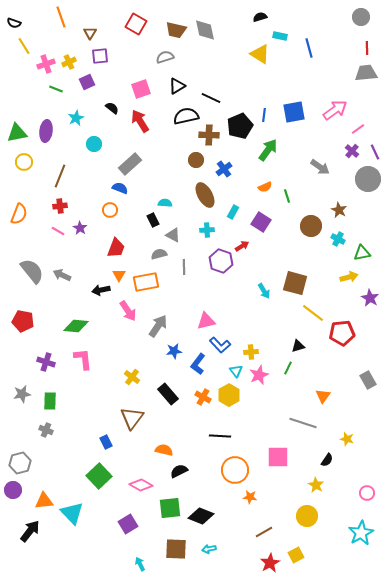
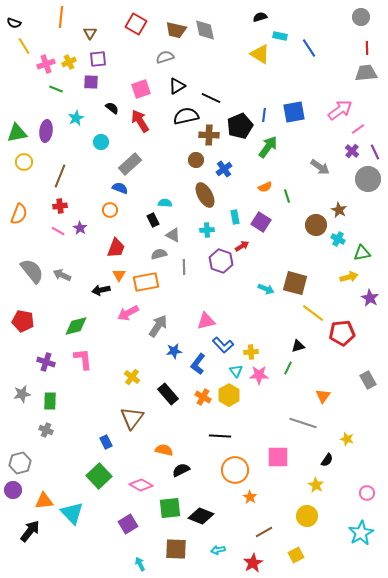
orange line at (61, 17): rotated 25 degrees clockwise
blue line at (309, 48): rotated 18 degrees counterclockwise
purple square at (100, 56): moved 2 px left, 3 px down
purple square at (87, 82): moved 4 px right; rotated 28 degrees clockwise
pink arrow at (335, 110): moved 5 px right
cyan circle at (94, 144): moved 7 px right, 2 px up
green arrow at (268, 150): moved 3 px up
cyan rectangle at (233, 212): moved 2 px right, 5 px down; rotated 40 degrees counterclockwise
brown circle at (311, 226): moved 5 px right, 1 px up
cyan arrow at (264, 291): moved 2 px right, 2 px up; rotated 35 degrees counterclockwise
pink arrow at (128, 311): moved 2 px down; rotated 95 degrees clockwise
green diamond at (76, 326): rotated 20 degrees counterclockwise
blue L-shape at (220, 345): moved 3 px right
pink star at (259, 375): rotated 24 degrees clockwise
black semicircle at (179, 471): moved 2 px right, 1 px up
orange star at (250, 497): rotated 24 degrees clockwise
cyan arrow at (209, 549): moved 9 px right, 1 px down
red star at (270, 563): moved 17 px left
